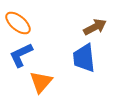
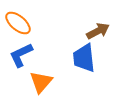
brown arrow: moved 3 px right, 4 px down
